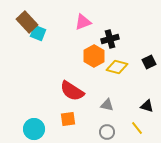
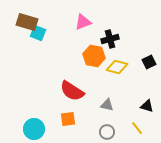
brown rectangle: rotated 30 degrees counterclockwise
orange hexagon: rotated 20 degrees counterclockwise
